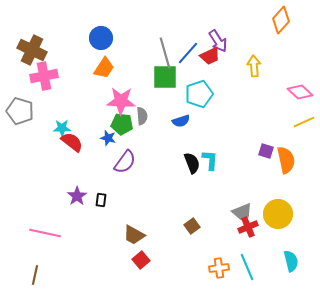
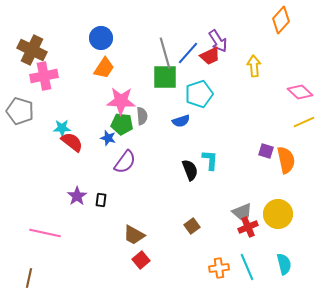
black semicircle: moved 2 px left, 7 px down
cyan semicircle: moved 7 px left, 3 px down
brown line: moved 6 px left, 3 px down
